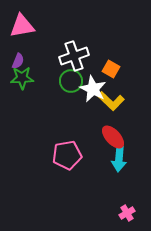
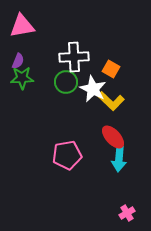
white cross: moved 1 px down; rotated 16 degrees clockwise
green circle: moved 5 px left, 1 px down
